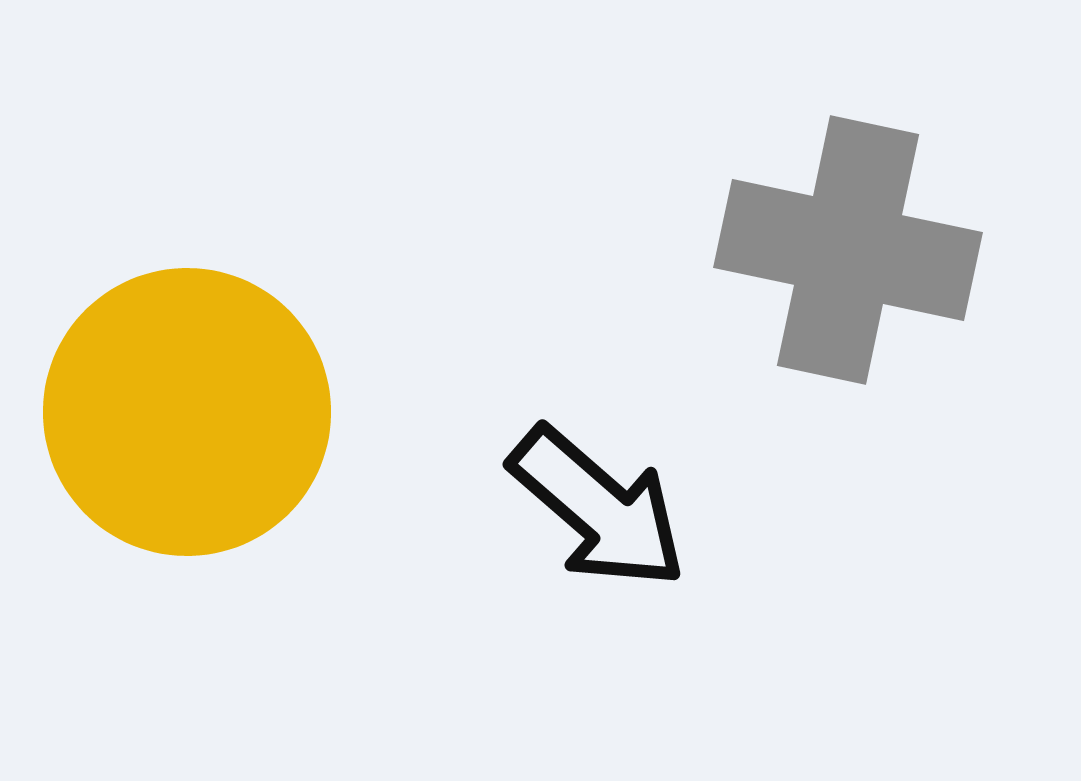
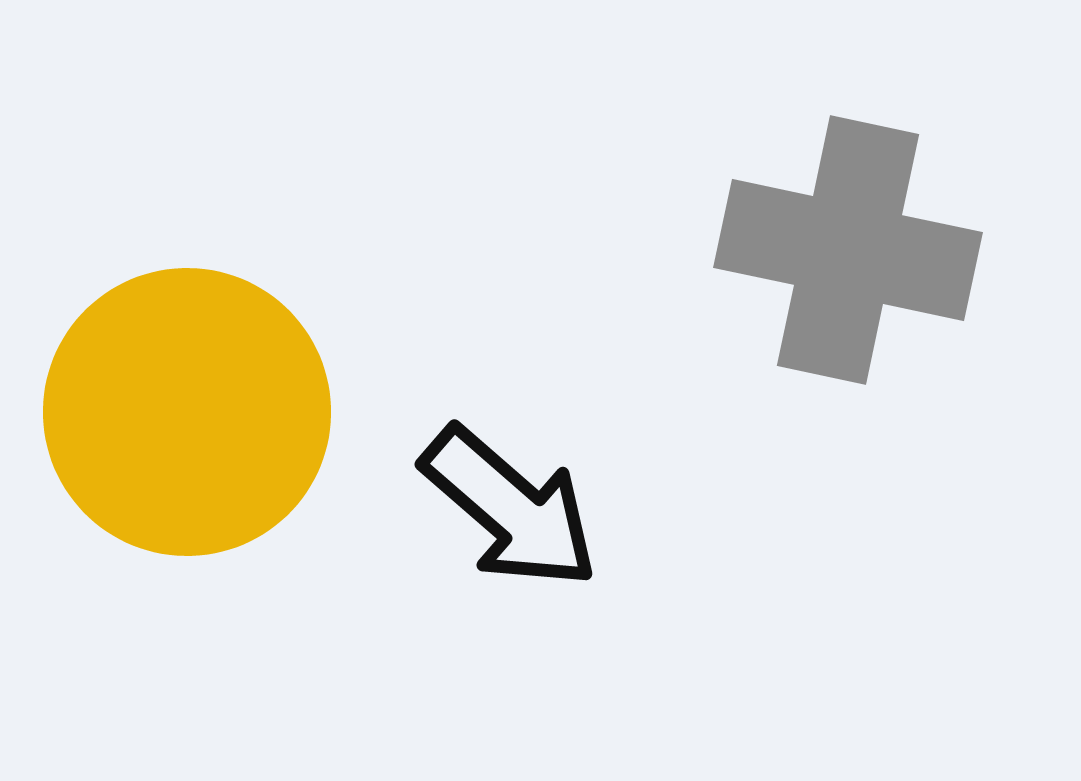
black arrow: moved 88 px left
